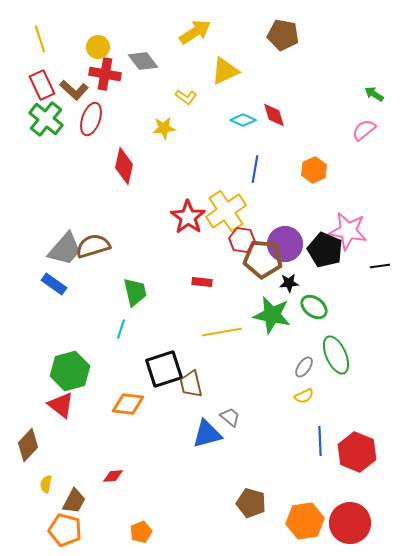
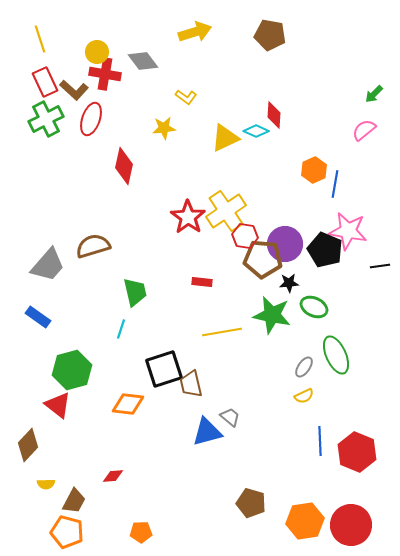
yellow arrow at (195, 32): rotated 16 degrees clockwise
brown pentagon at (283, 35): moved 13 px left
yellow circle at (98, 47): moved 1 px left, 5 px down
yellow triangle at (225, 71): moved 67 px down
red rectangle at (42, 85): moved 3 px right, 3 px up
green arrow at (374, 94): rotated 78 degrees counterclockwise
red diamond at (274, 115): rotated 20 degrees clockwise
green cross at (46, 119): rotated 24 degrees clockwise
cyan diamond at (243, 120): moved 13 px right, 11 px down
blue line at (255, 169): moved 80 px right, 15 px down
red hexagon at (242, 240): moved 3 px right, 4 px up
gray trapezoid at (65, 249): moved 17 px left, 16 px down
blue rectangle at (54, 284): moved 16 px left, 33 px down
green ellipse at (314, 307): rotated 12 degrees counterclockwise
green hexagon at (70, 371): moved 2 px right, 1 px up
red triangle at (61, 405): moved 3 px left
blue triangle at (207, 434): moved 2 px up
yellow semicircle at (46, 484): rotated 102 degrees counterclockwise
red circle at (350, 523): moved 1 px right, 2 px down
orange pentagon at (65, 530): moved 2 px right, 2 px down
orange pentagon at (141, 532): rotated 20 degrees clockwise
